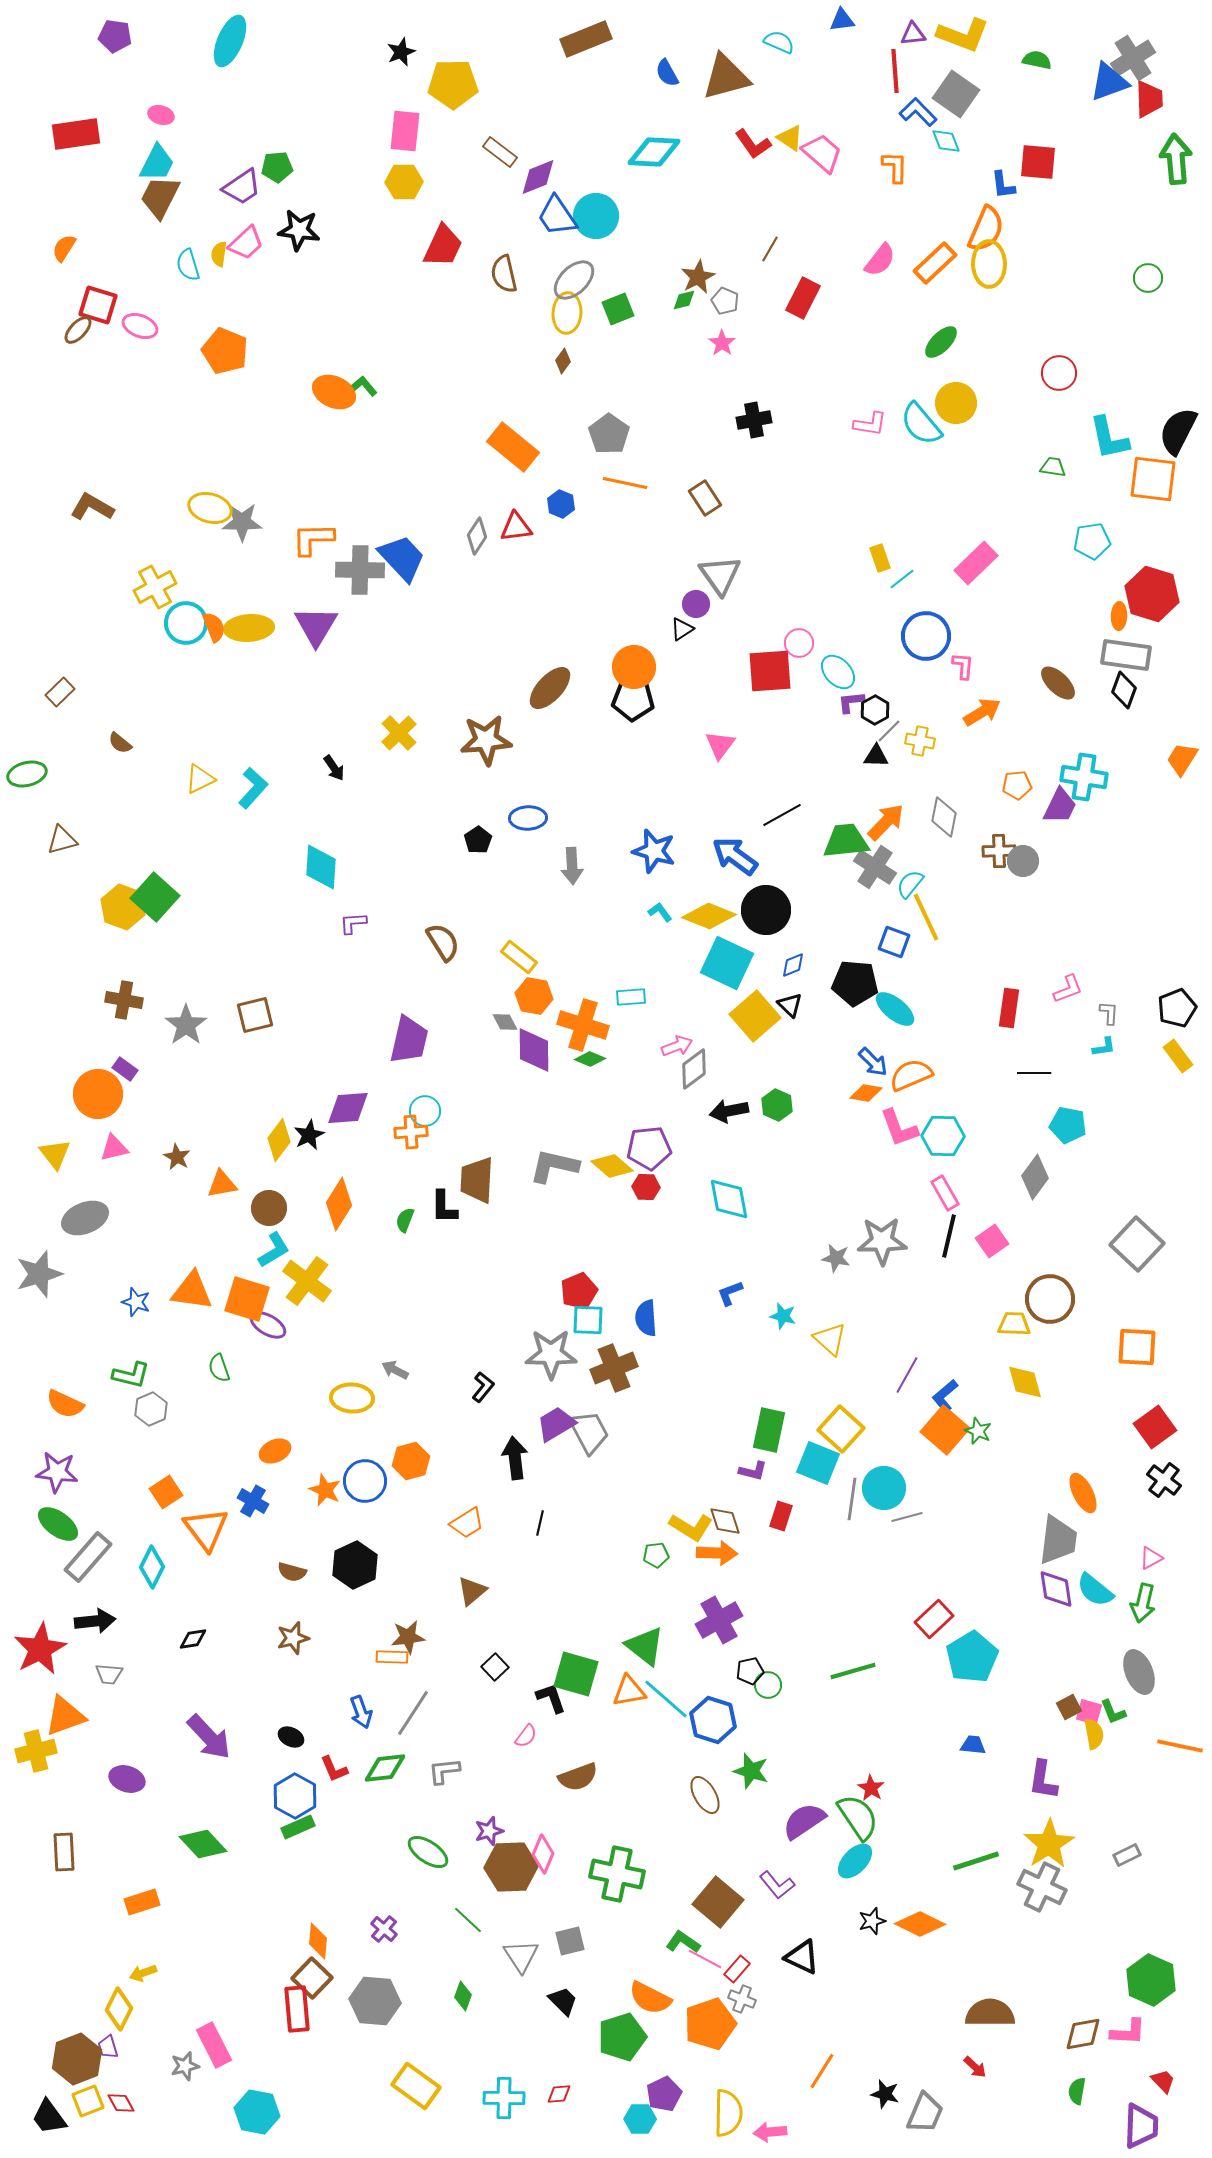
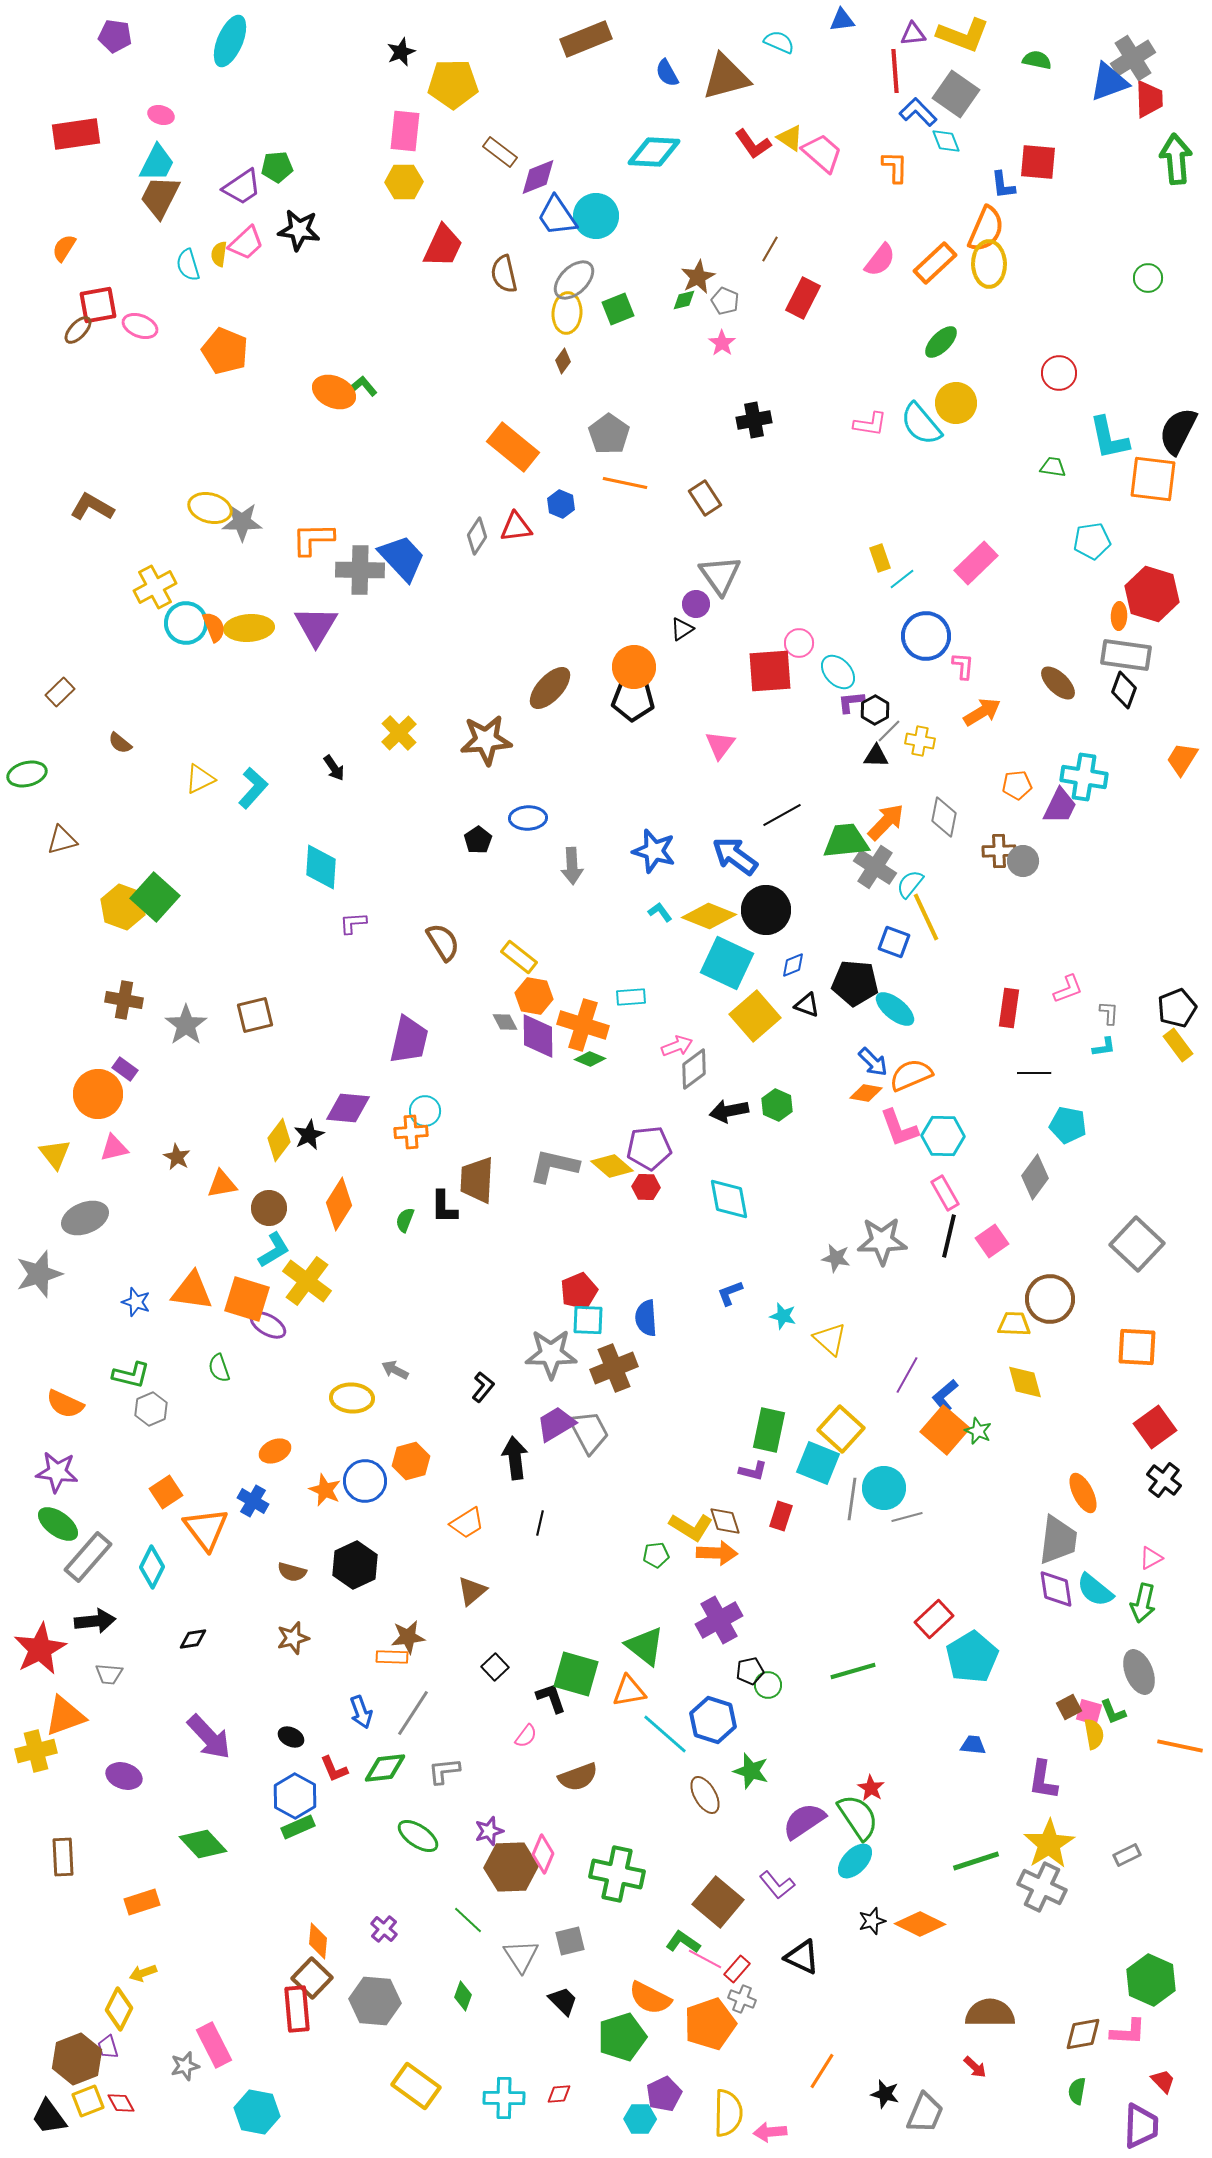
red square at (98, 305): rotated 27 degrees counterclockwise
black triangle at (790, 1005): moved 17 px right; rotated 24 degrees counterclockwise
purple diamond at (534, 1050): moved 4 px right, 14 px up
yellow rectangle at (1178, 1056): moved 11 px up
purple diamond at (348, 1108): rotated 9 degrees clockwise
cyan line at (666, 1699): moved 1 px left, 35 px down
purple ellipse at (127, 1779): moved 3 px left, 3 px up
brown rectangle at (64, 1852): moved 1 px left, 5 px down
green ellipse at (428, 1852): moved 10 px left, 16 px up
